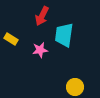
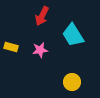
cyan trapezoid: moved 9 px right; rotated 40 degrees counterclockwise
yellow rectangle: moved 8 px down; rotated 16 degrees counterclockwise
yellow circle: moved 3 px left, 5 px up
